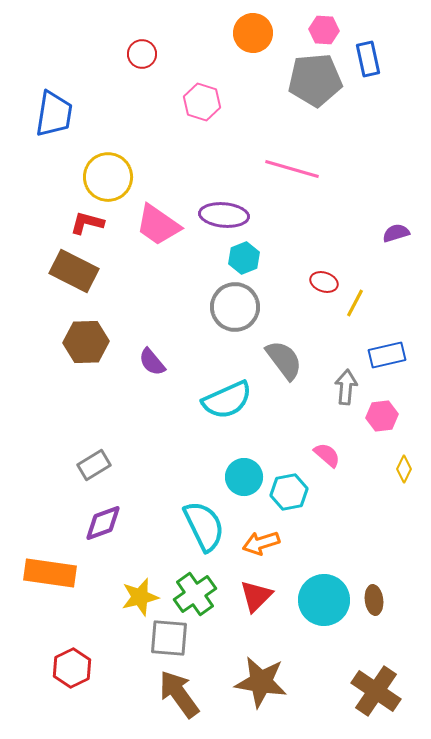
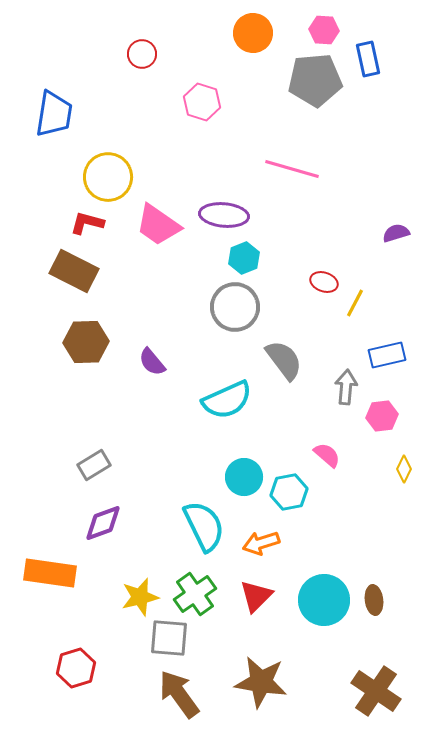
red hexagon at (72, 668): moved 4 px right; rotated 9 degrees clockwise
